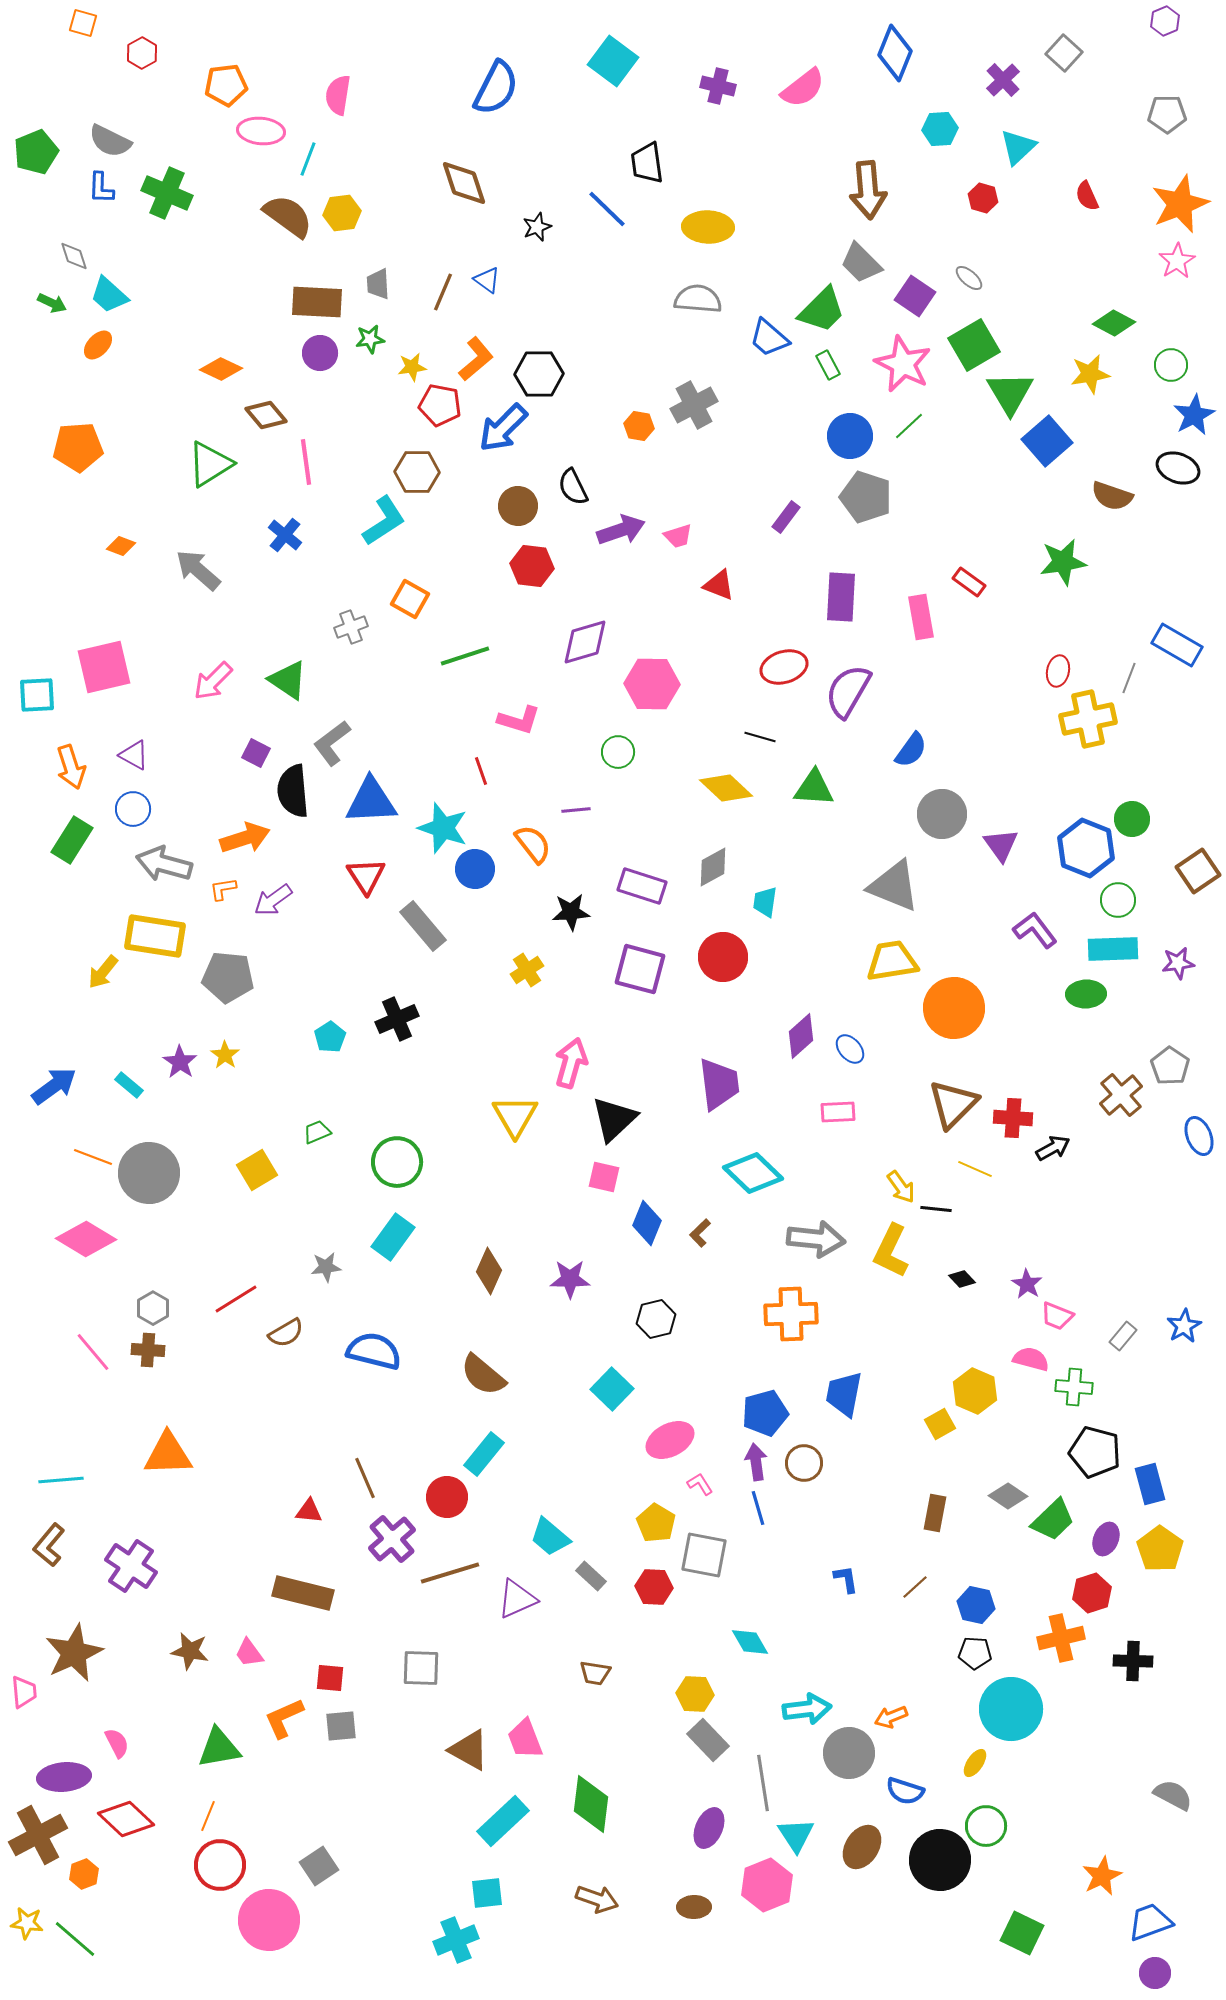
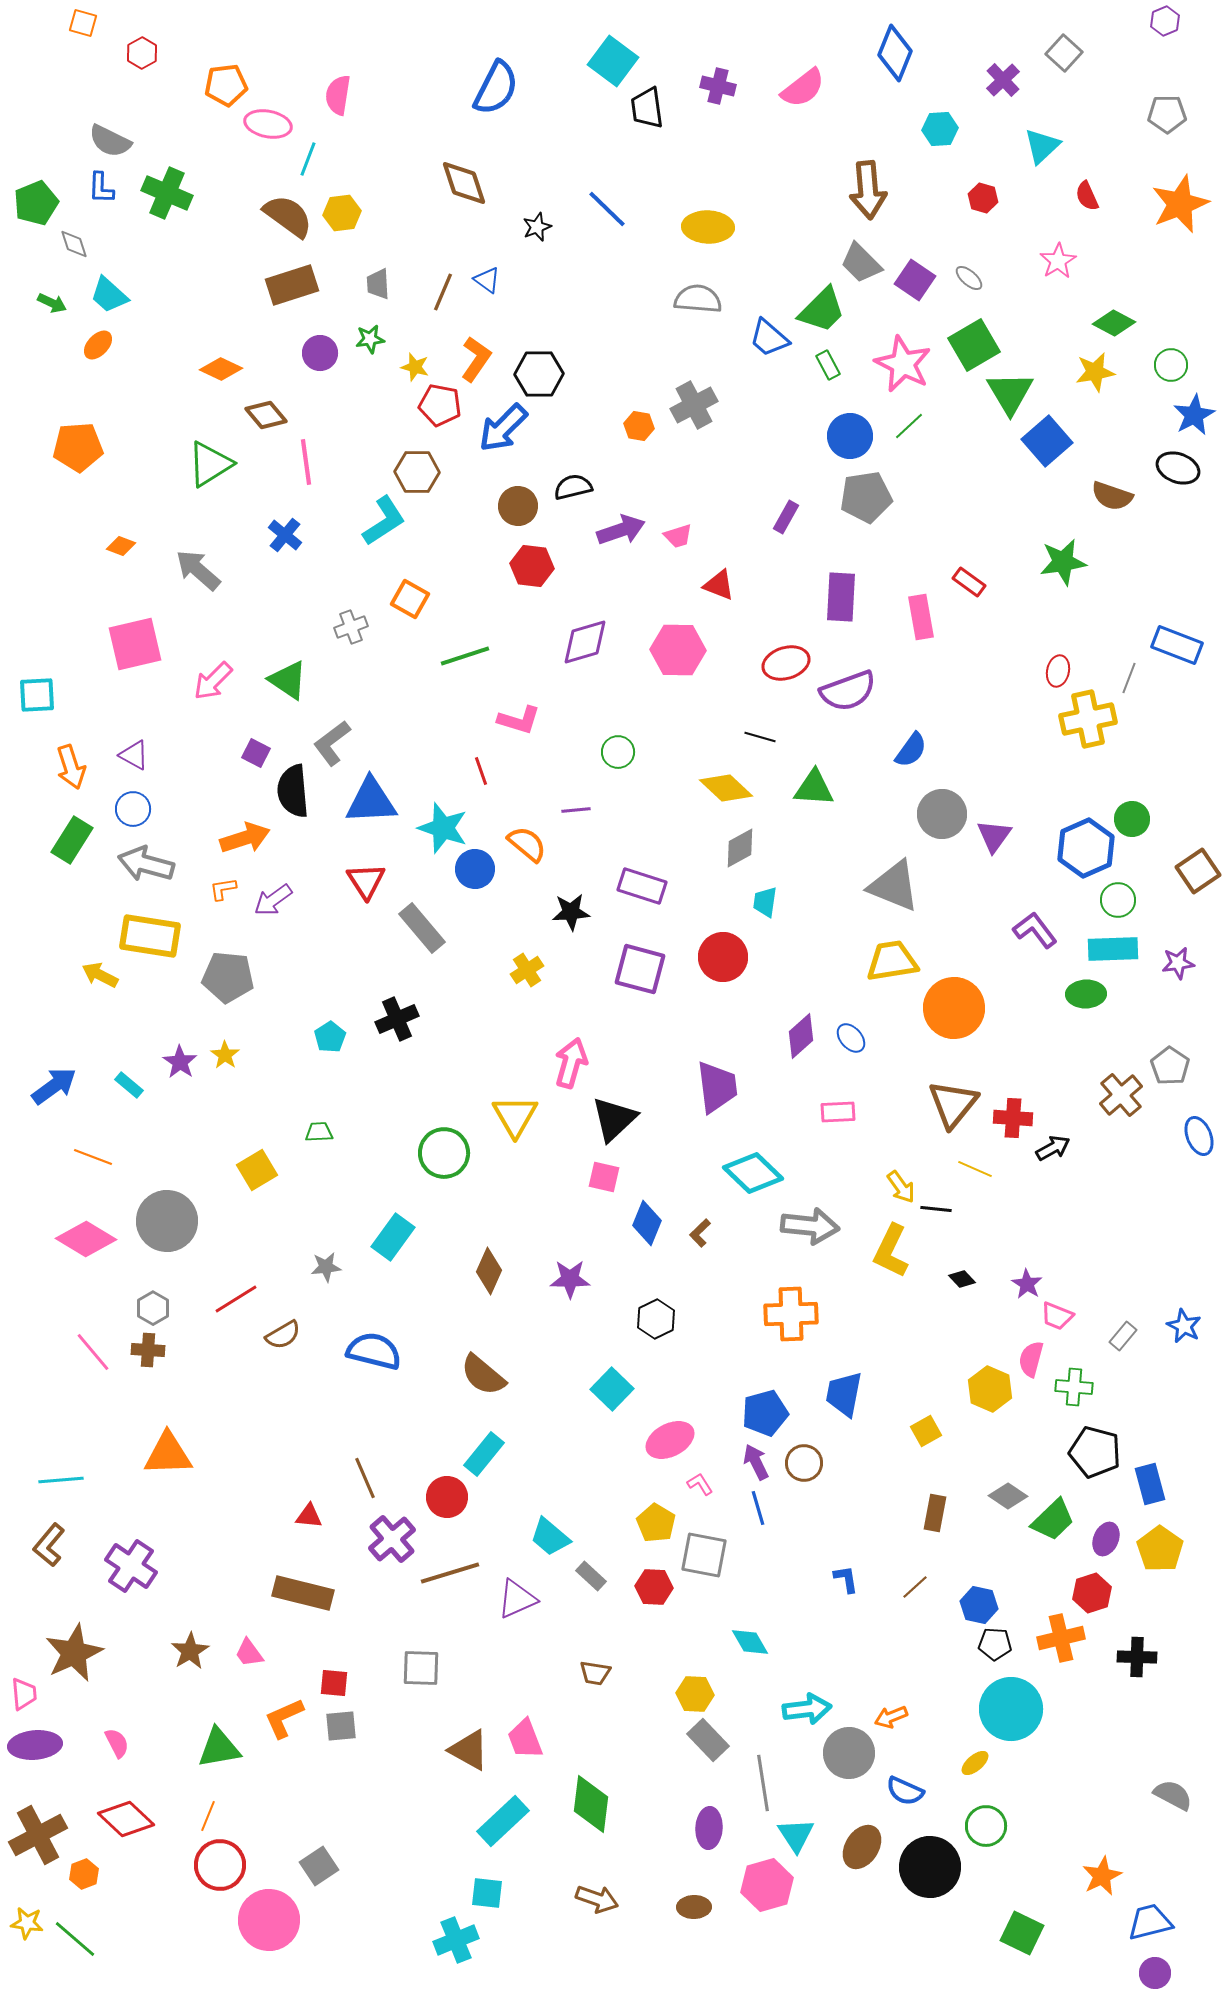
pink ellipse at (261, 131): moved 7 px right, 7 px up; rotated 6 degrees clockwise
cyan triangle at (1018, 147): moved 24 px right, 1 px up
green pentagon at (36, 152): moved 51 px down
black trapezoid at (647, 163): moved 55 px up
gray diamond at (74, 256): moved 12 px up
pink star at (1177, 261): moved 119 px left
purple square at (915, 296): moved 16 px up
brown rectangle at (317, 302): moved 25 px left, 17 px up; rotated 21 degrees counterclockwise
orange L-shape at (476, 359): rotated 15 degrees counterclockwise
yellow star at (412, 367): moved 3 px right; rotated 24 degrees clockwise
yellow star at (1090, 374): moved 5 px right, 2 px up
black semicircle at (573, 487): rotated 102 degrees clockwise
gray pentagon at (866, 497): rotated 27 degrees counterclockwise
purple rectangle at (786, 517): rotated 8 degrees counterclockwise
blue rectangle at (1177, 645): rotated 9 degrees counterclockwise
pink square at (104, 667): moved 31 px right, 23 px up
red ellipse at (784, 667): moved 2 px right, 4 px up
pink hexagon at (652, 684): moved 26 px right, 34 px up
purple semicircle at (848, 691): rotated 140 degrees counterclockwise
orange semicircle at (533, 844): moved 6 px left; rotated 12 degrees counterclockwise
purple triangle at (1001, 845): moved 7 px left, 9 px up; rotated 12 degrees clockwise
blue hexagon at (1086, 848): rotated 14 degrees clockwise
gray arrow at (164, 864): moved 18 px left
gray diamond at (713, 867): moved 27 px right, 19 px up
red triangle at (366, 876): moved 5 px down
gray rectangle at (423, 926): moved 1 px left, 2 px down
yellow rectangle at (155, 936): moved 5 px left
yellow arrow at (103, 972): moved 3 px left, 3 px down; rotated 78 degrees clockwise
blue ellipse at (850, 1049): moved 1 px right, 11 px up
purple trapezoid at (719, 1084): moved 2 px left, 3 px down
brown triangle at (953, 1104): rotated 6 degrees counterclockwise
green trapezoid at (317, 1132): moved 2 px right; rotated 20 degrees clockwise
green circle at (397, 1162): moved 47 px right, 9 px up
gray circle at (149, 1173): moved 18 px right, 48 px down
gray arrow at (816, 1239): moved 6 px left, 13 px up
black hexagon at (656, 1319): rotated 12 degrees counterclockwise
blue star at (1184, 1326): rotated 16 degrees counterclockwise
brown semicircle at (286, 1333): moved 3 px left, 2 px down
pink semicircle at (1031, 1359): rotated 90 degrees counterclockwise
yellow hexagon at (975, 1391): moved 15 px right, 2 px up
yellow square at (940, 1424): moved 14 px left, 7 px down
purple arrow at (756, 1462): rotated 18 degrees counterclockwise
red triangle at (309, 1511): moved 5 px down
blue hexagon at (976, 1605): moved 3 px right
brown star at (190, 1651): rotated 30 degrees clockwise
black pentagon at (975, 1653): moved 20 px right, 9 px up
black cross at (1133, 1661): moved 4 px right, 4 px up
red square at (330, 1678): moved 4 px right, 5 px down
pink trapezoid at (24, 1692): moved 2 px down
yellow ellipse at (975, 1763): rotated 16 degrees clockwise
purple ellipse at (64, 1777): moved 29 px left, 32 px up
blue semicircle at (905, 1791): rotated 6 degrees clockwise
purple ellipse at (709, 1828): rotated 21 degrees counterclockwise
black circle at (940, 1860): moved 10 px left, 7 px down
pink hexagon at (767, 1885): rotated 6 degrees clockwise
cyan square at (487, 1893): rotated 12 degrees clockwise
blue trapezoid at (1150, 1922): rotated 6 degrees clockwise
